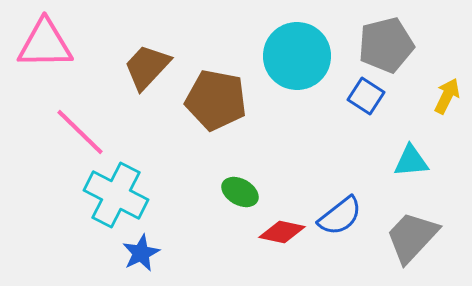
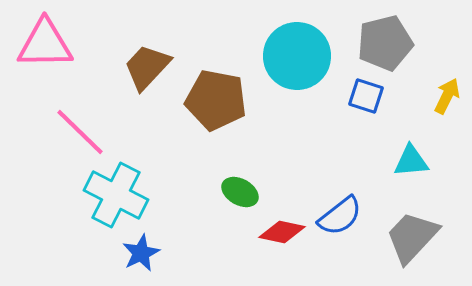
gray pentagon: moved 1 px left, 2 px up
blue square: rotated 15 degrees counterclockwise
